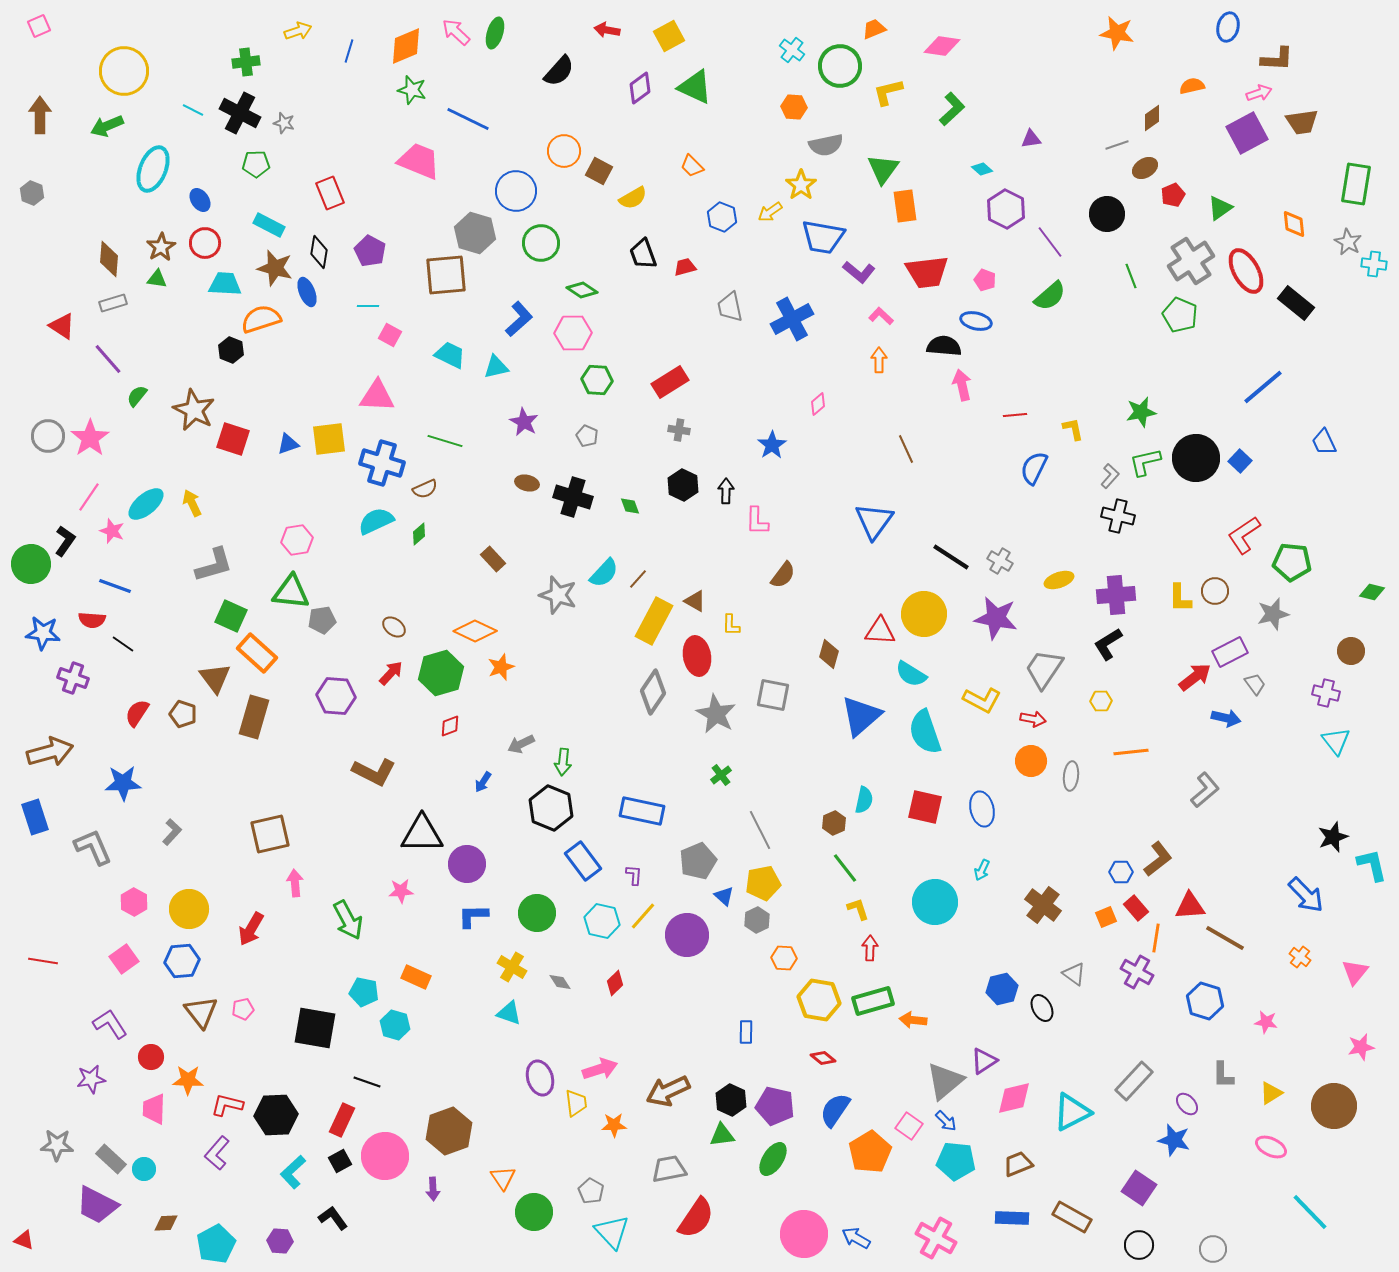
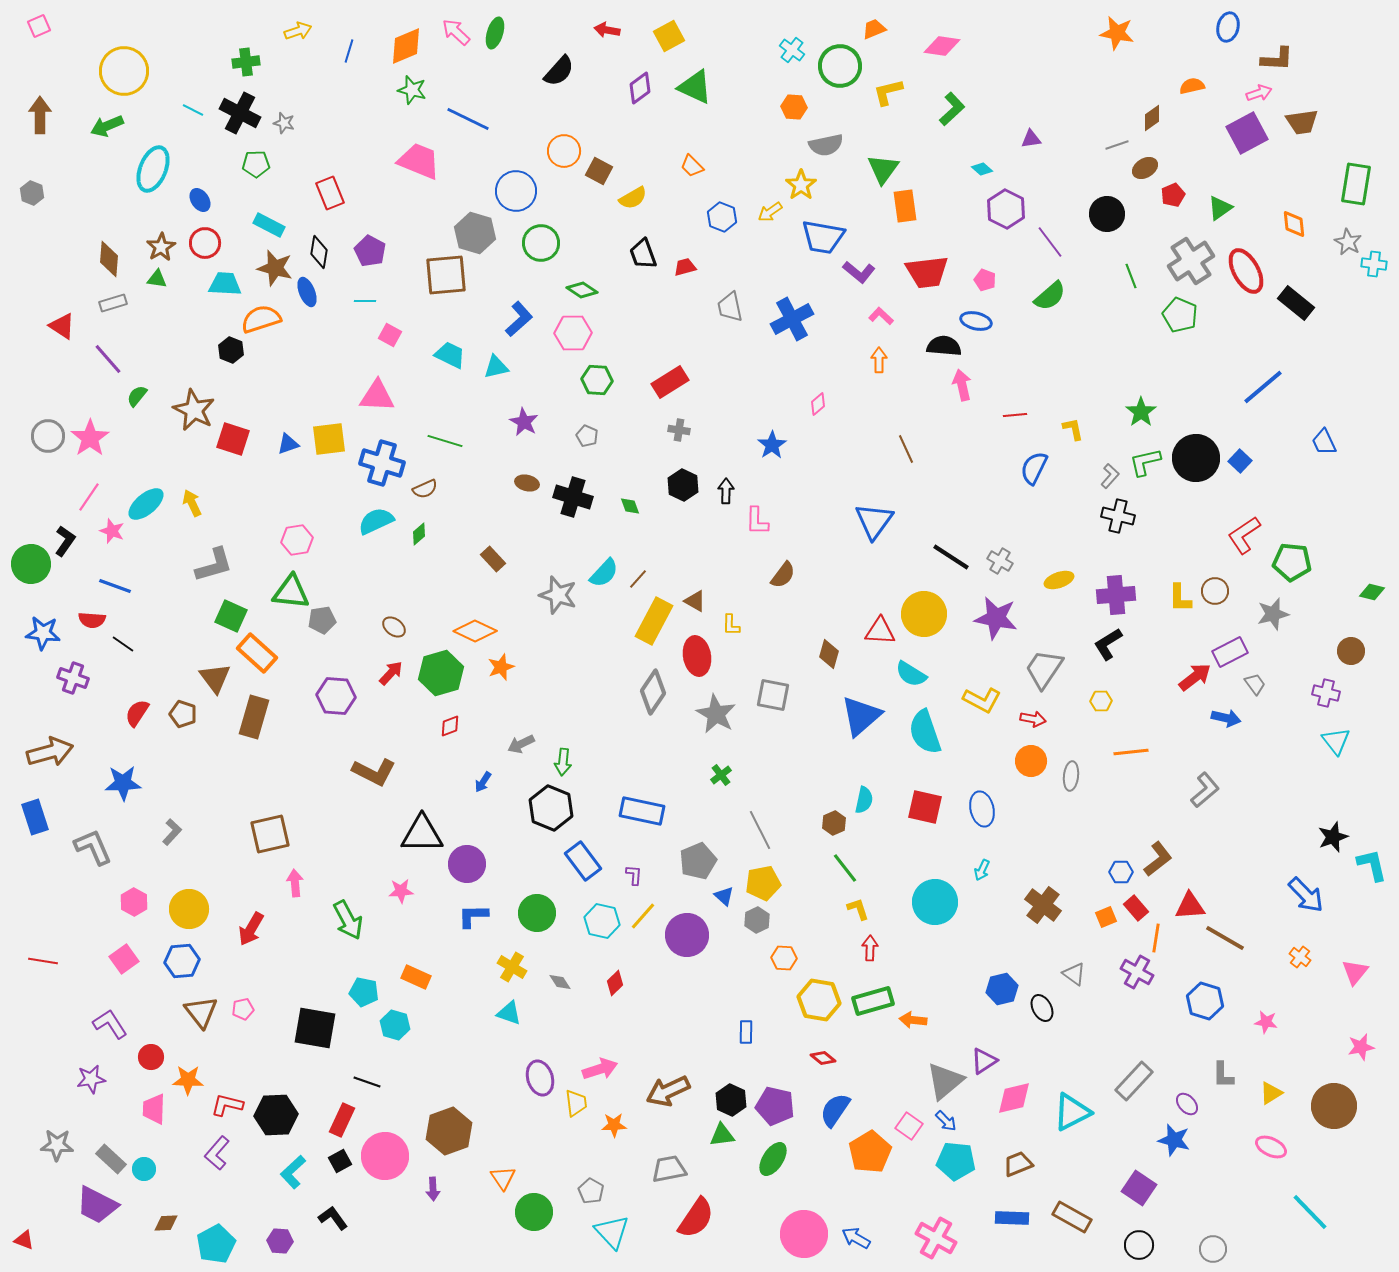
cyan line at (368, 306): moved 3 px left, 5 px up
green star at (1141, 412): rotated 24 degrees counterclockwise
